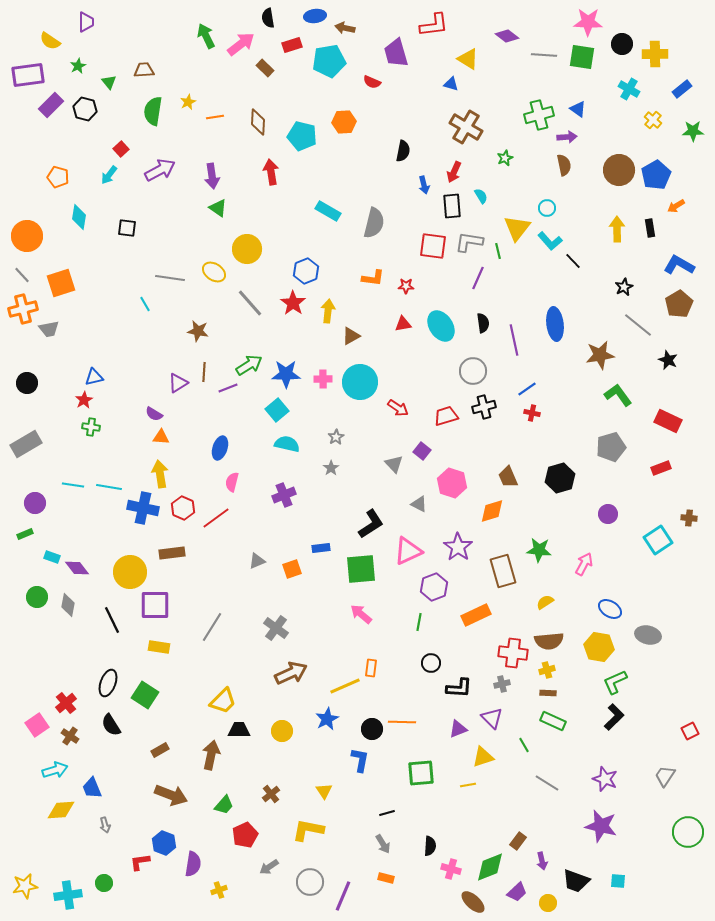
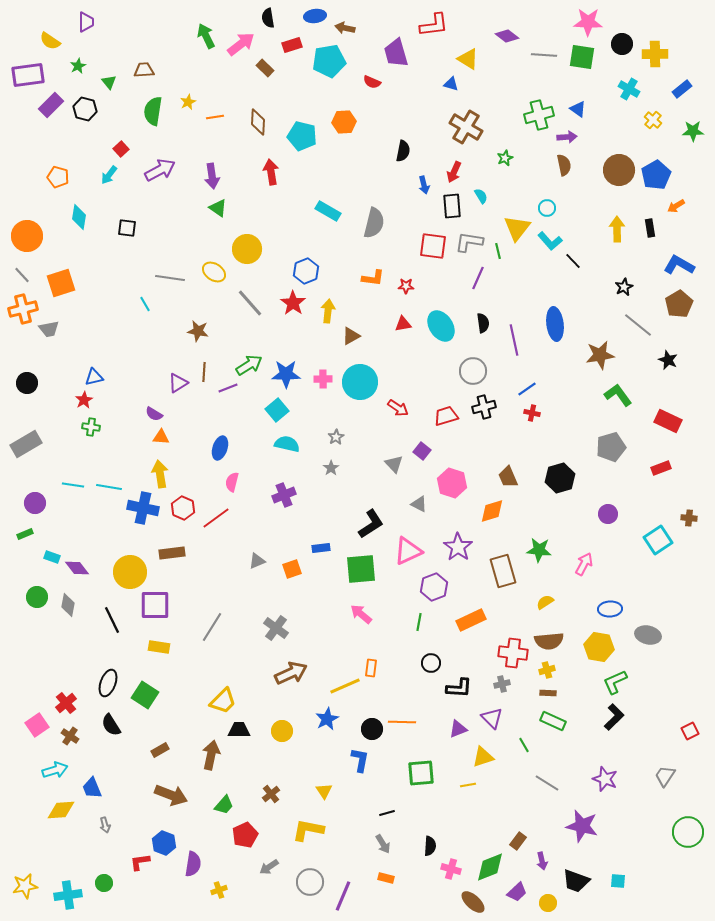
blue ellipse at (610, 609): rotated 35 degrees counterclockwise
orange rectangle at (476, 615): moved 5 px left, 5 px down
purple star at (601, 826): moved 19 px left
